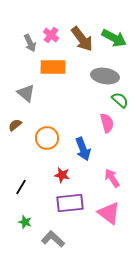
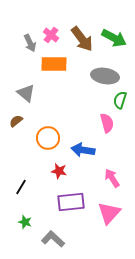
orange rectangle: moved 1 px right, 3 px up
green semicircle: rotated 114 degrees counterclockwise
brown semicircle: moved 1 px right, 4 px up
orange circle: moved 1 px right
blue arrow: moved 1 px down; rotated 120 degrees clockwise
red star: moved 3 px left, 4 px up
purple rectangle: moved 1 px right, 1 px up
pink triangle: rotated 35 degrees clockwise
